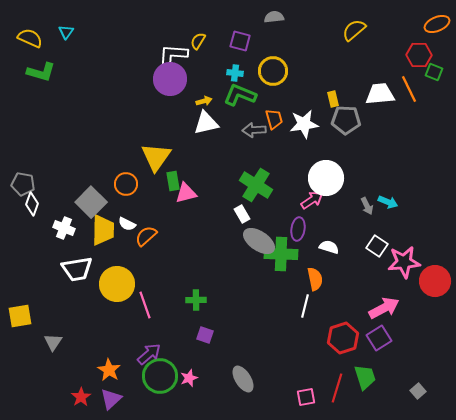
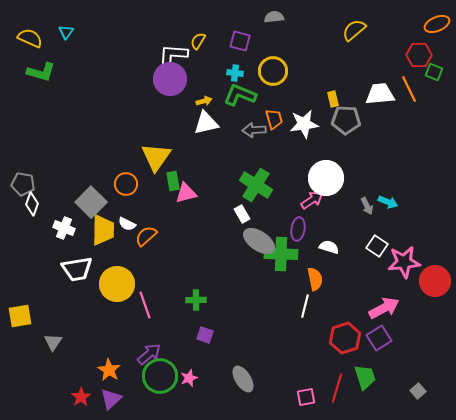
red hexagon at (343, 338): moved 2 px right
